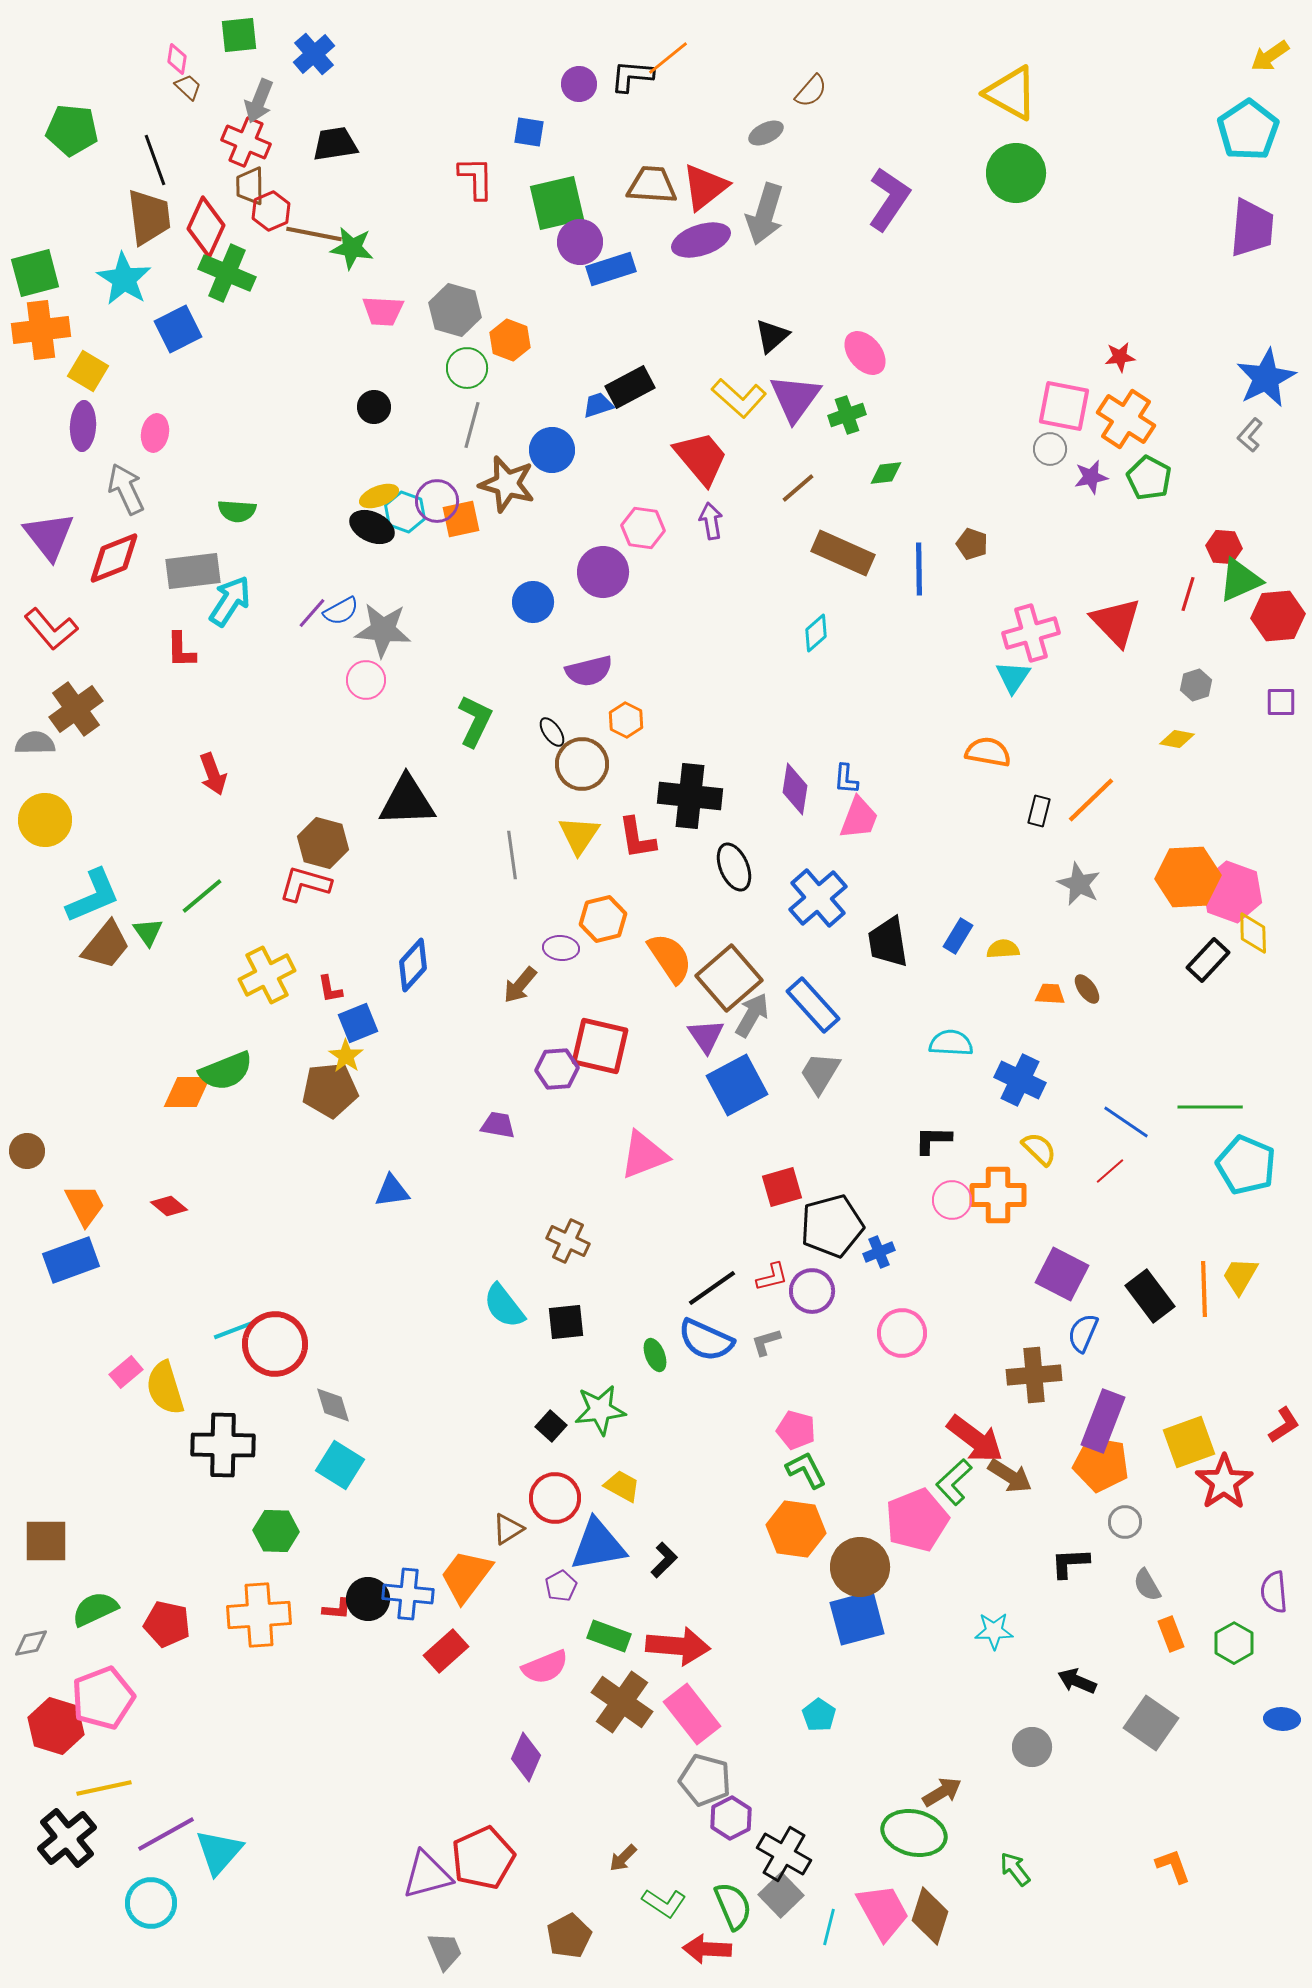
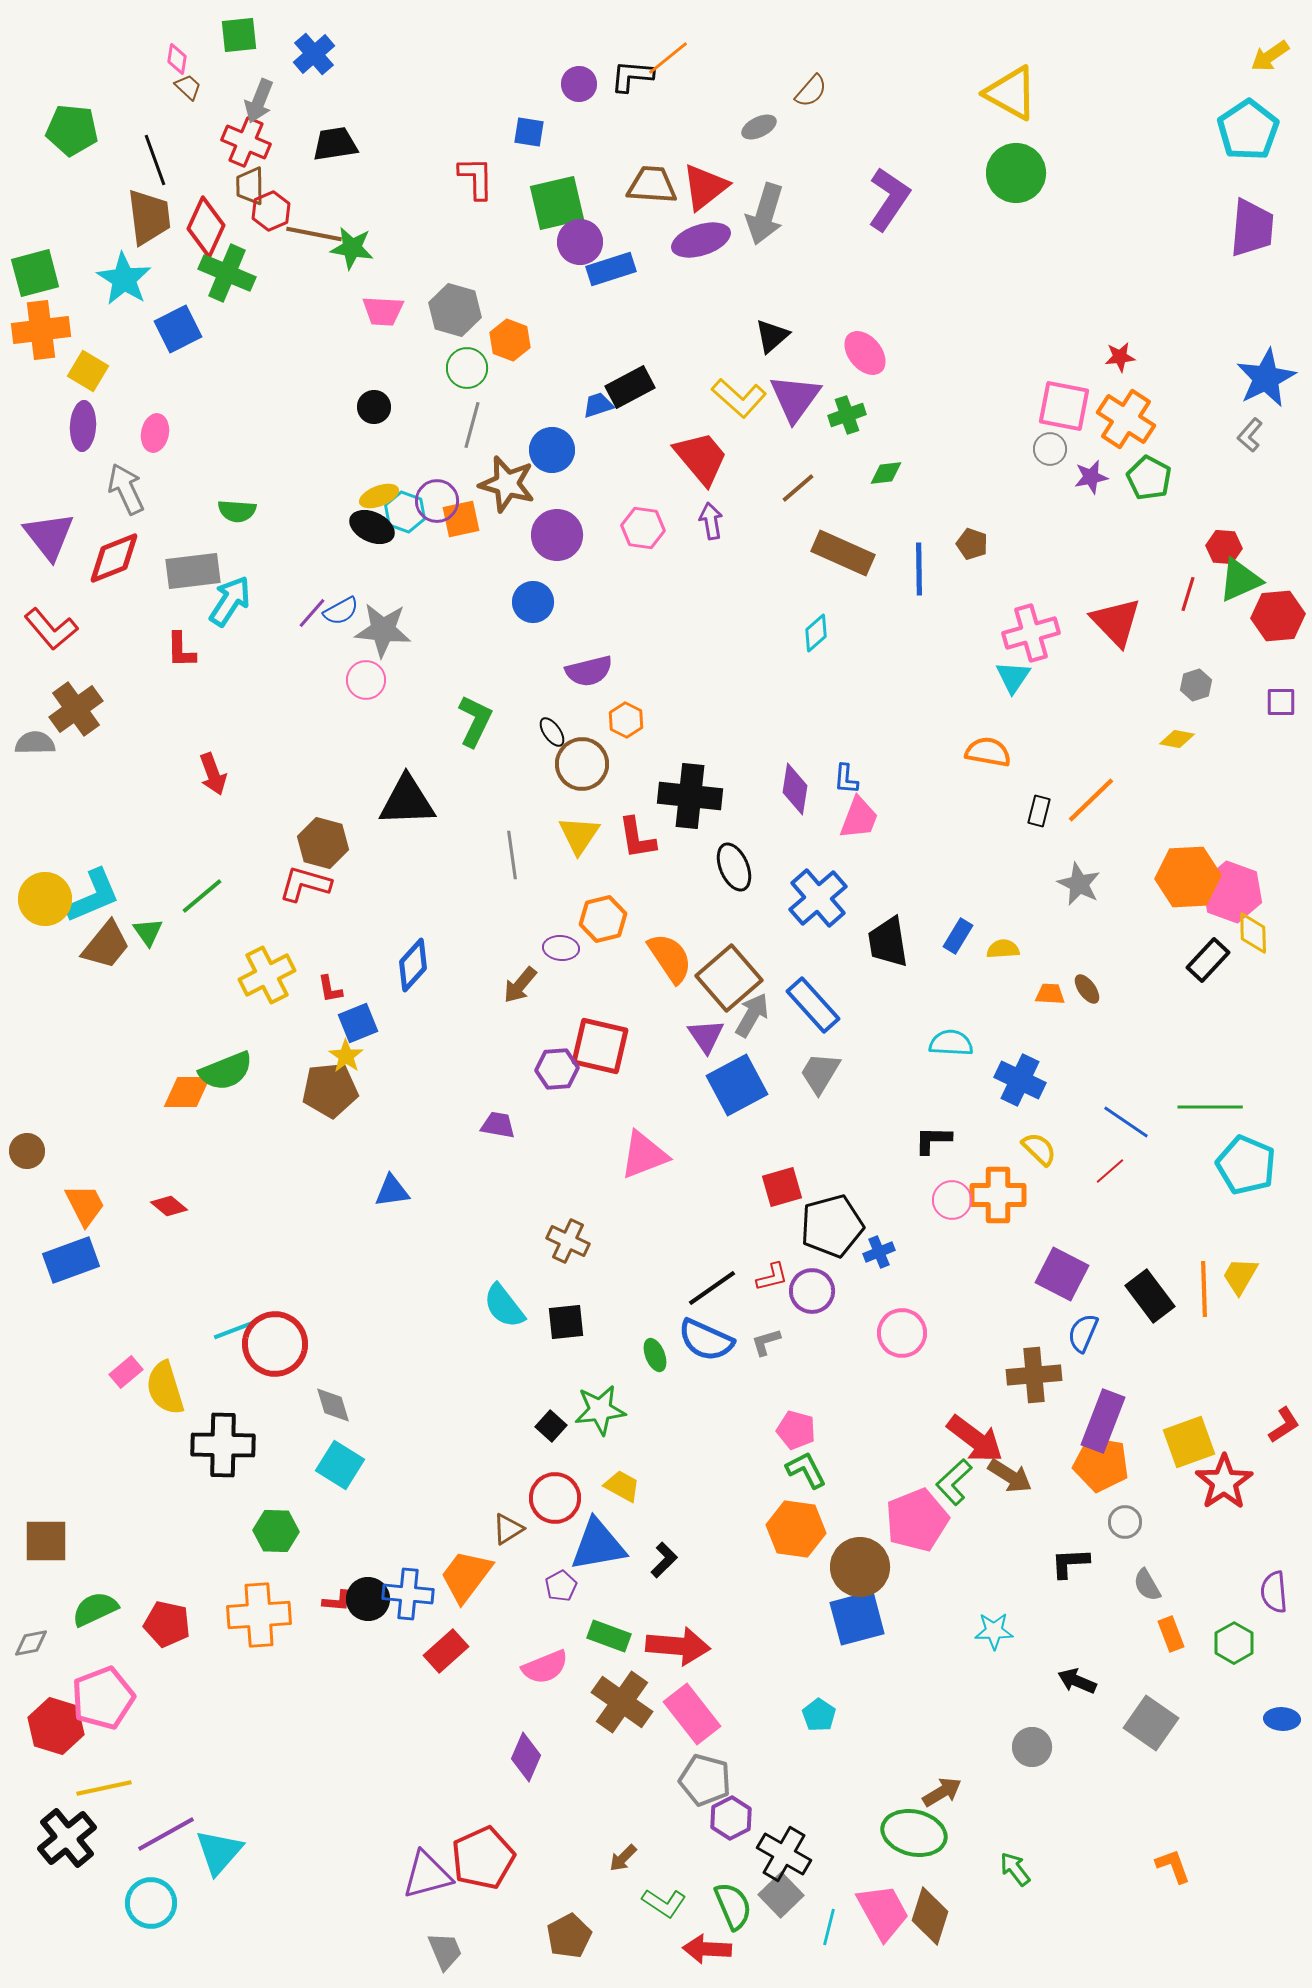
gray ellipse at (766, 133): moved 7 px left, 6 px up
purple circle at (603, 572): moved 46 px left, 37 px up
yellow circle at (45, 820): moved 79 px down
red L-shape at (337, 1609): moved 8 px up
